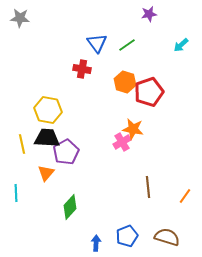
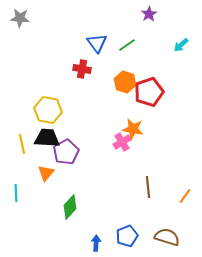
purple star: rotated 21 degrees counterclockwise
